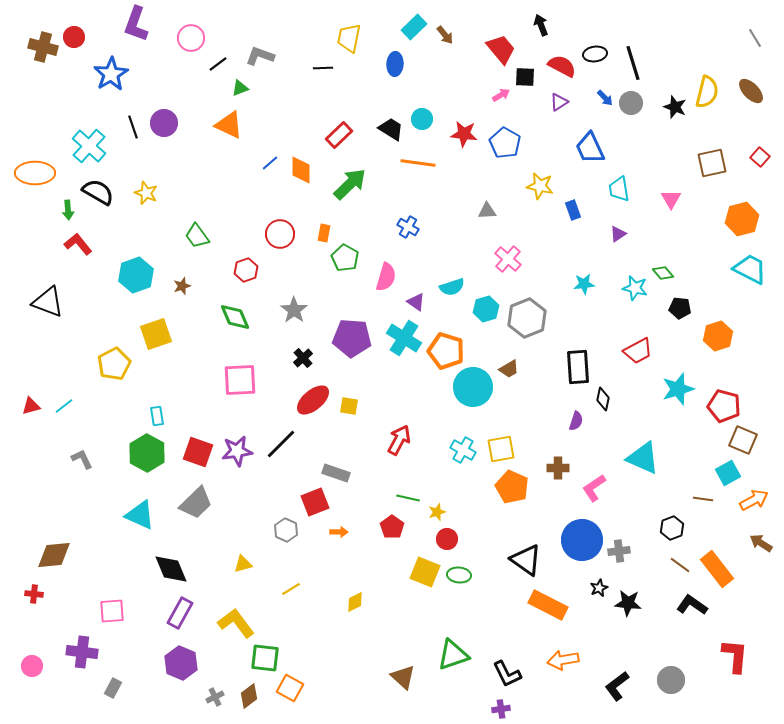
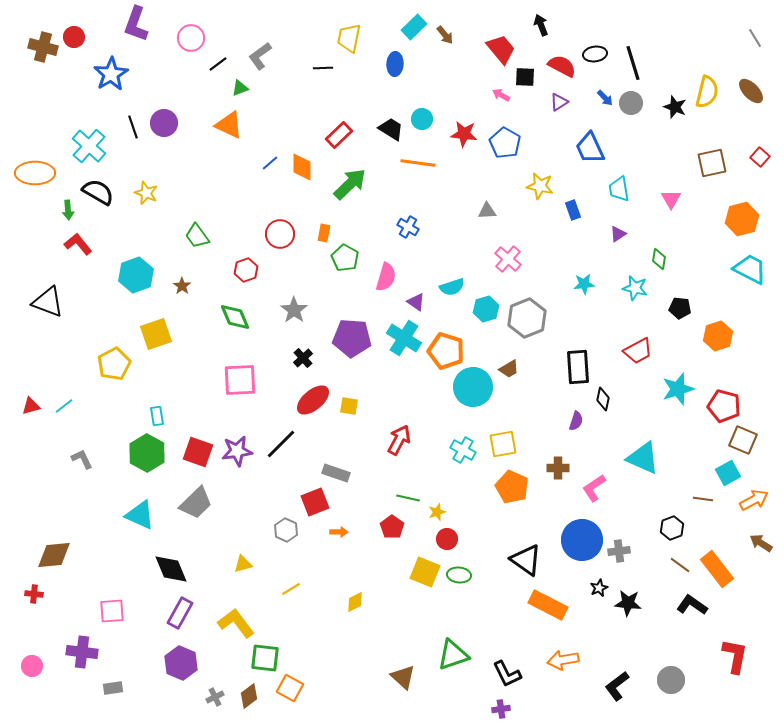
gray L-shape at (260, 56): rotated 56 degrees counterclockwise
pink arrow at (501, 95): rotated 120 degrees counterclockwise
orange diamond at (301, 170): moved 1 px right, 3 px up
green diamond at (663, 273): moved 4 px left, 14 px up; rotated 50 degrees clockwise
brown star at (182, 286): rotated 18 degrees counterclockwise
yellow square at (501, 449): moved 2 px right, 5 px up
red L-shape at (735, 656): rotated 6 degrees clockwise
gray rectangle at (113, 688): rotated 54 degrees clockwise
